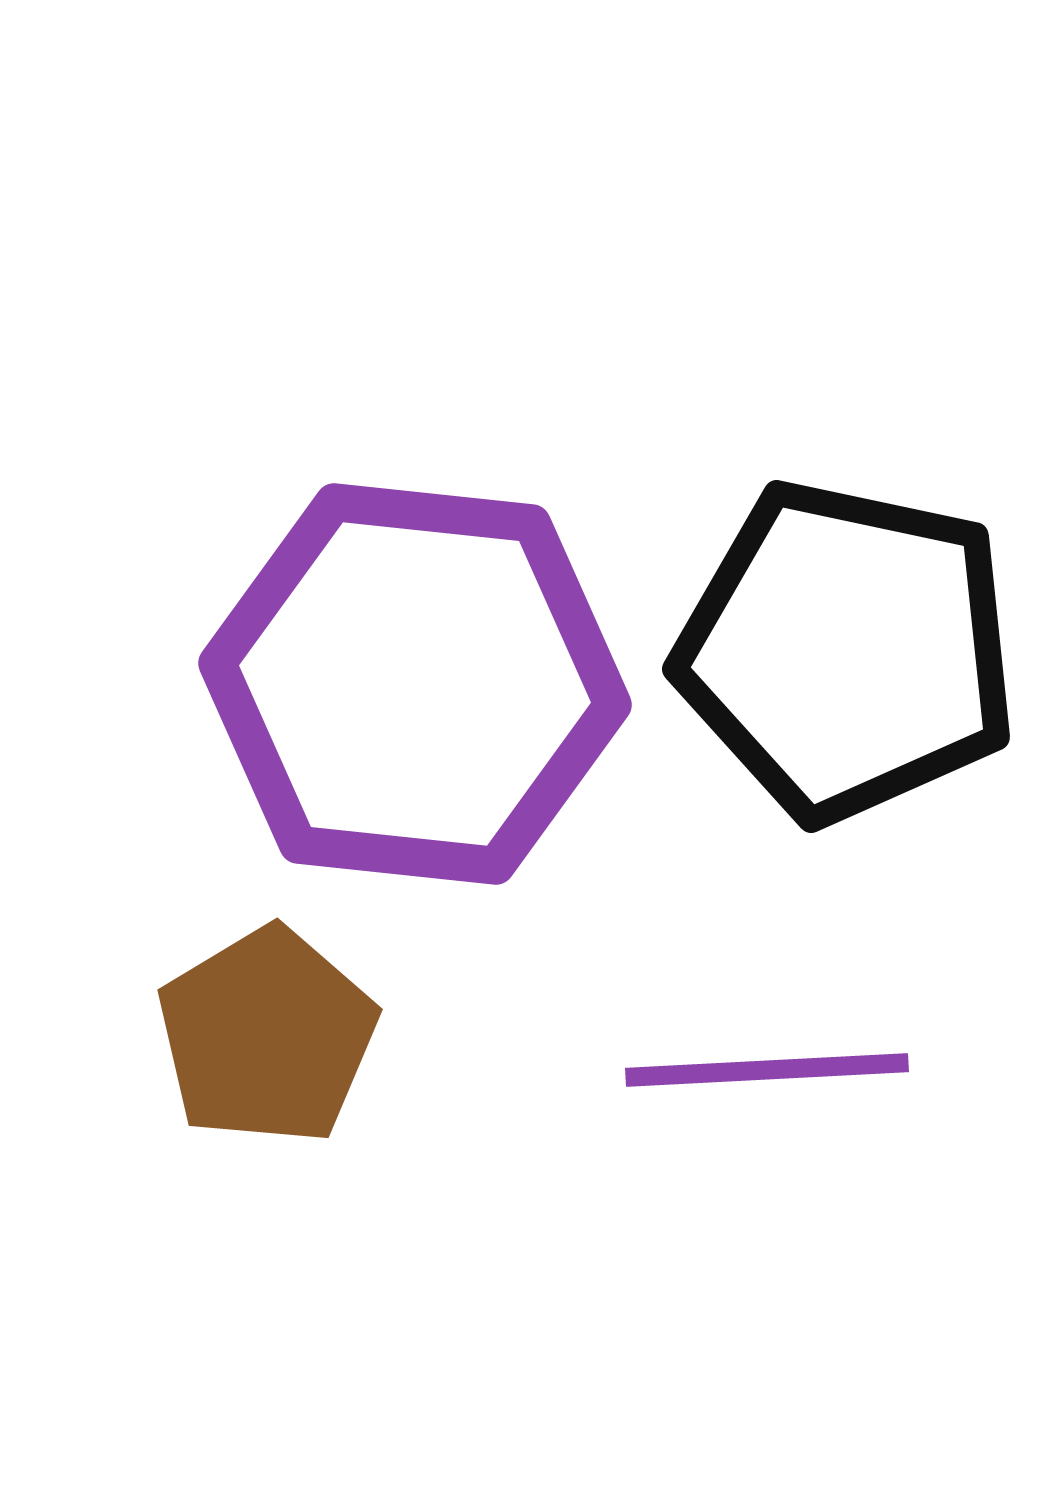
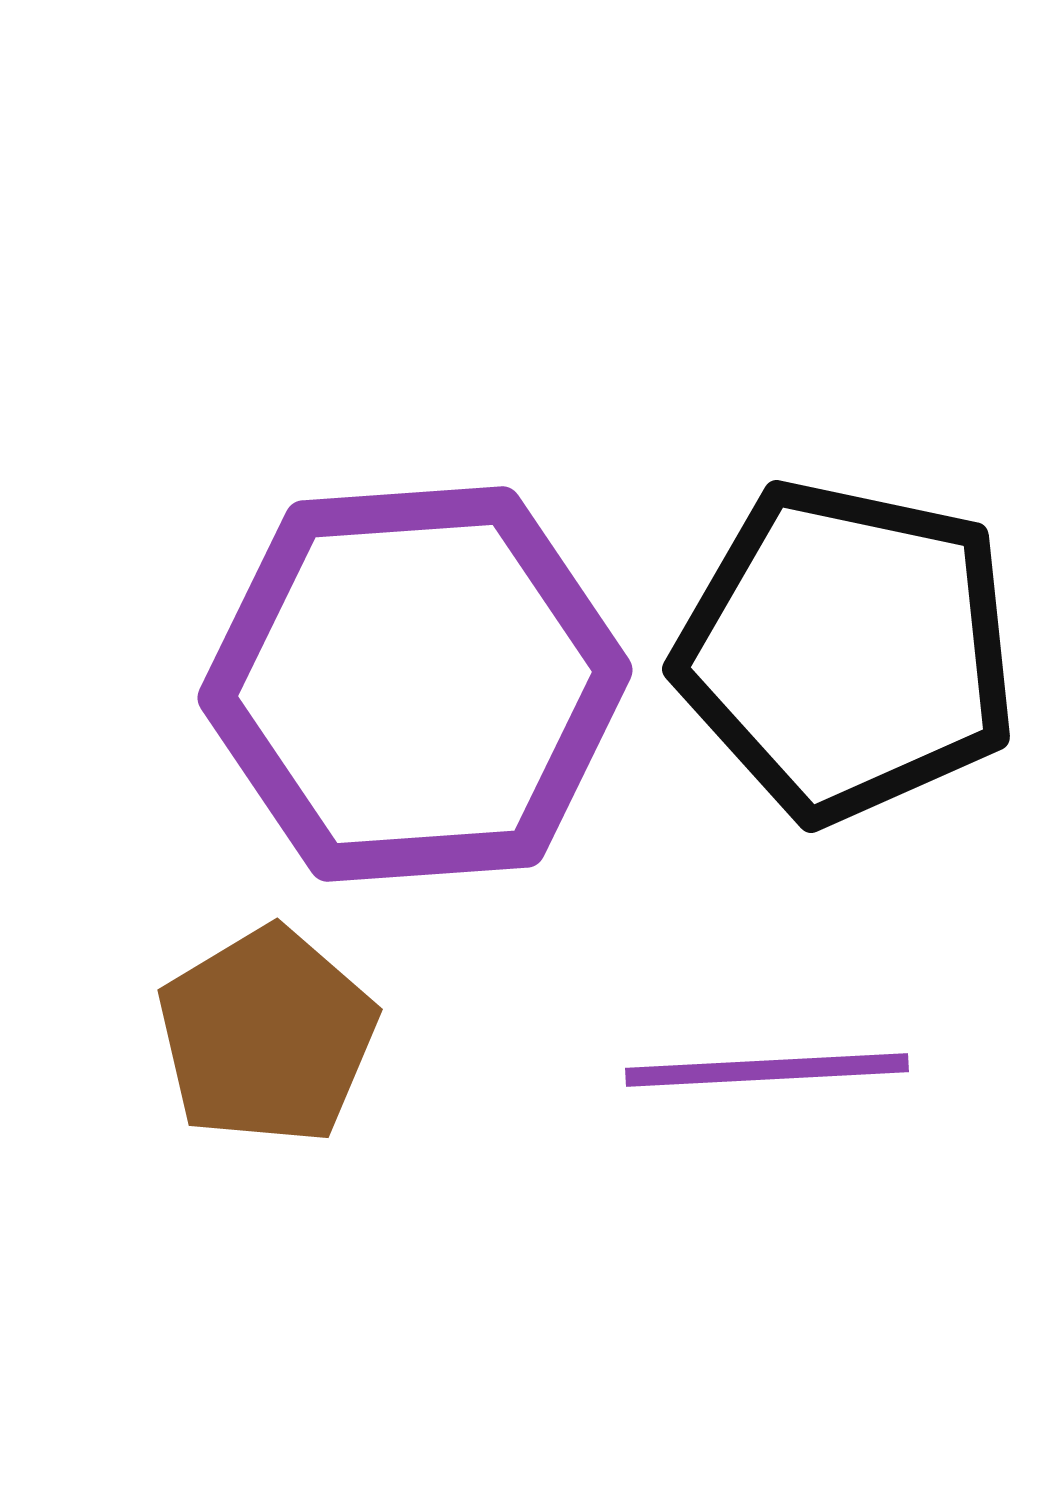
purple hexagon: rotated 10 degrees counterclockwise
